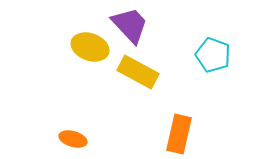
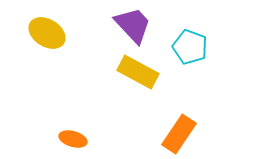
purple trapezoid: moved 3 px right
yellow ellipse: moved 43 px left, 14 px up; rotated 12 degrees clockwise
cyan pentagon: moved 23 px left, 8 px up
orange rectangle: rotated 21 degrees clockwise
